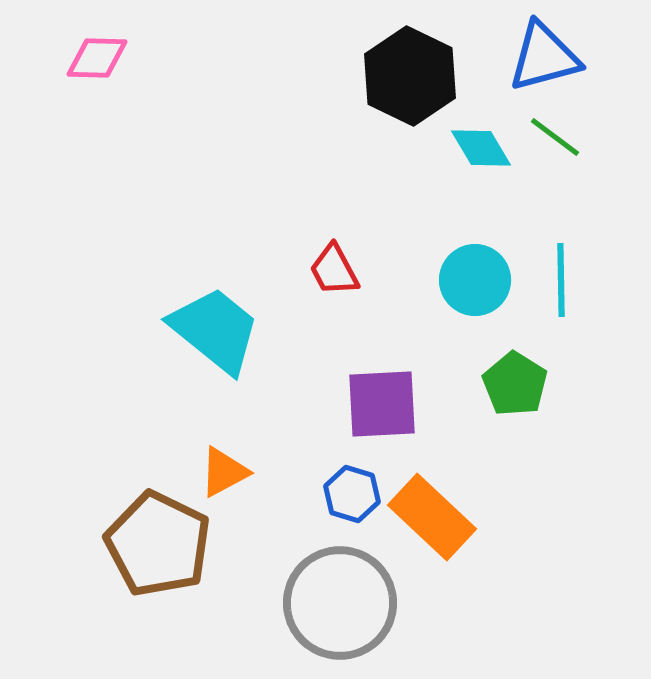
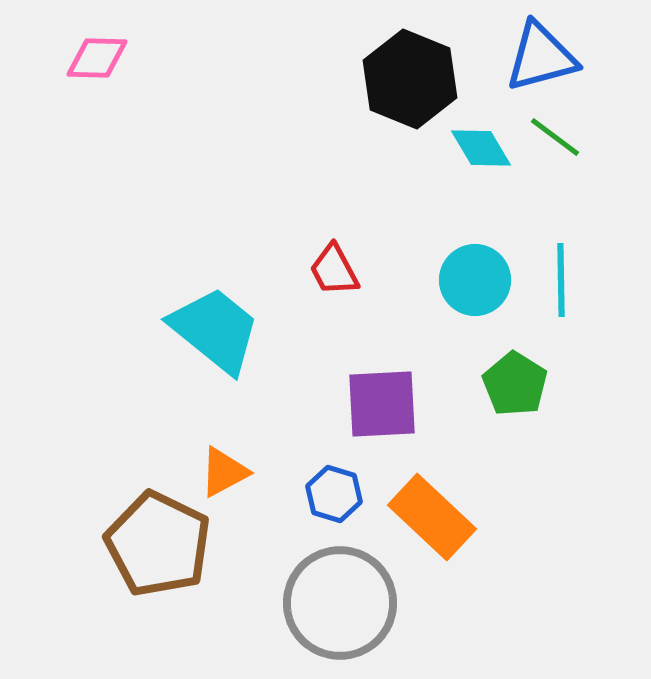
blue triangle: moved 3 px left
black hexagon: moved 3 px down; rotated 4 degrees counterclockwise
blue hexagon: moved 18 px left
